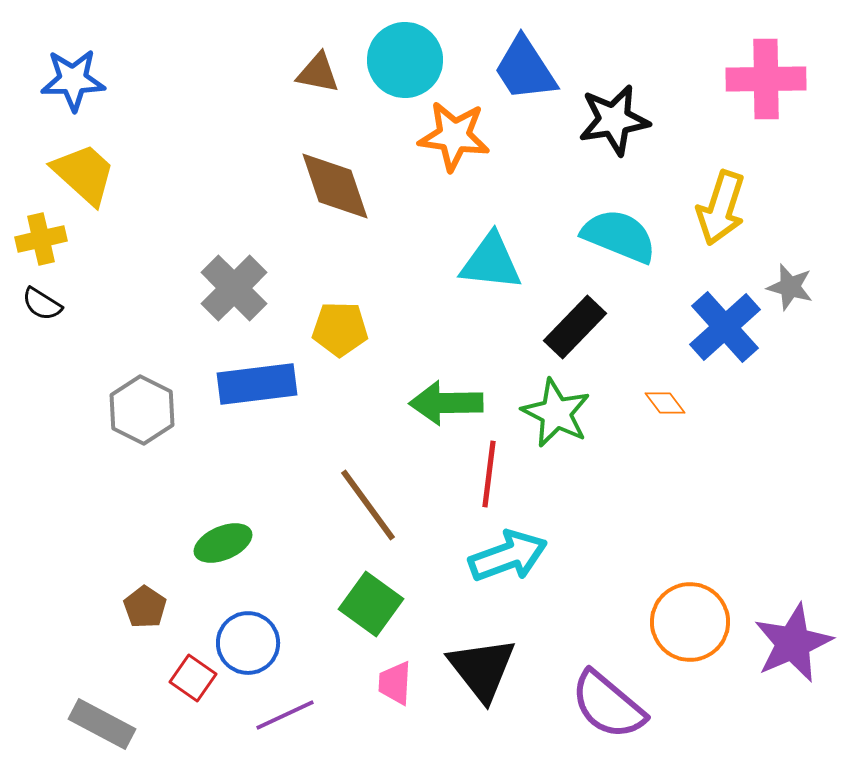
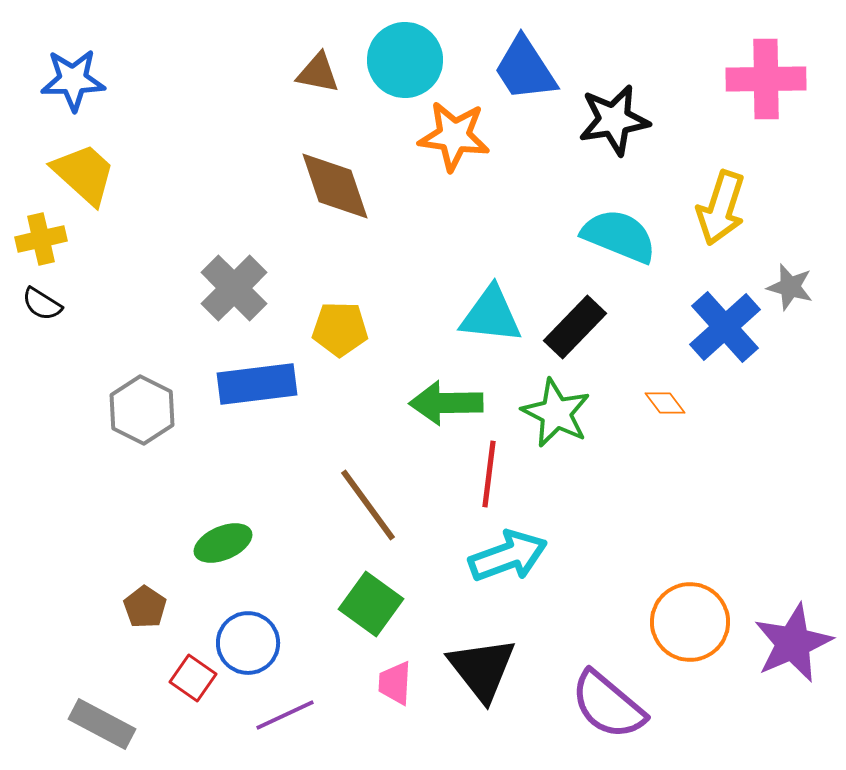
cyan triangle: moved 53 px down
